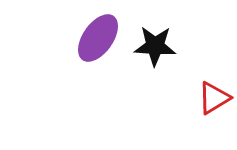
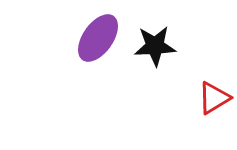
black star: rotated 6 degrees counterclockwise
